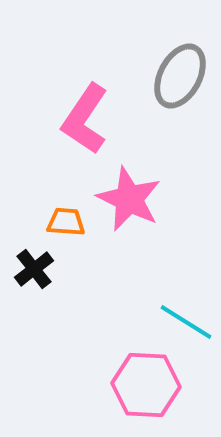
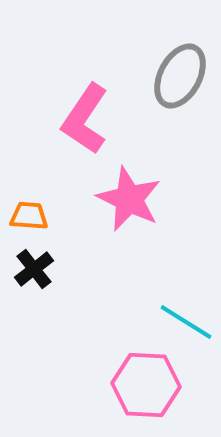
orange trapezoid: moved 37 px left, 6 px up
